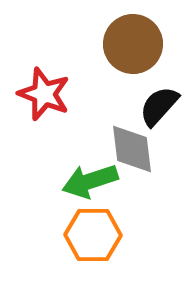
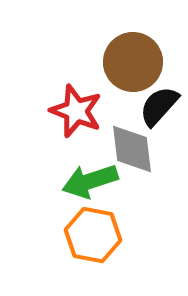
brown circle: moved 18 px down
red star: moved 32 px right, 17 px down
orange hexagon: rotated 10 degrees clockwise
